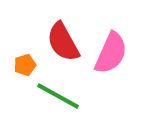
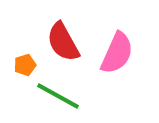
pink semicircle: moved 6 px right
